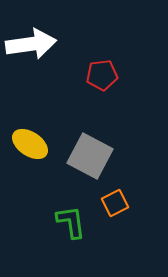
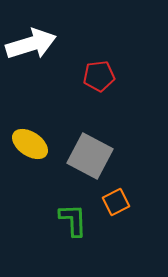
white arrow: rotated 9 degrees counterclockwise
red pentagon: moved 3 px left, 1 px down
orange square: moved 1 px right, 1 px up
green L-shape: moved 2 px right, 2 px up; rotated 6 degrees clockwise
